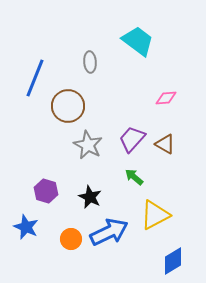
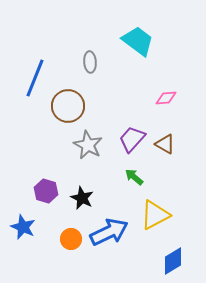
black star: moved 8 px left, 1 px down
blue star: moved 3 px left
